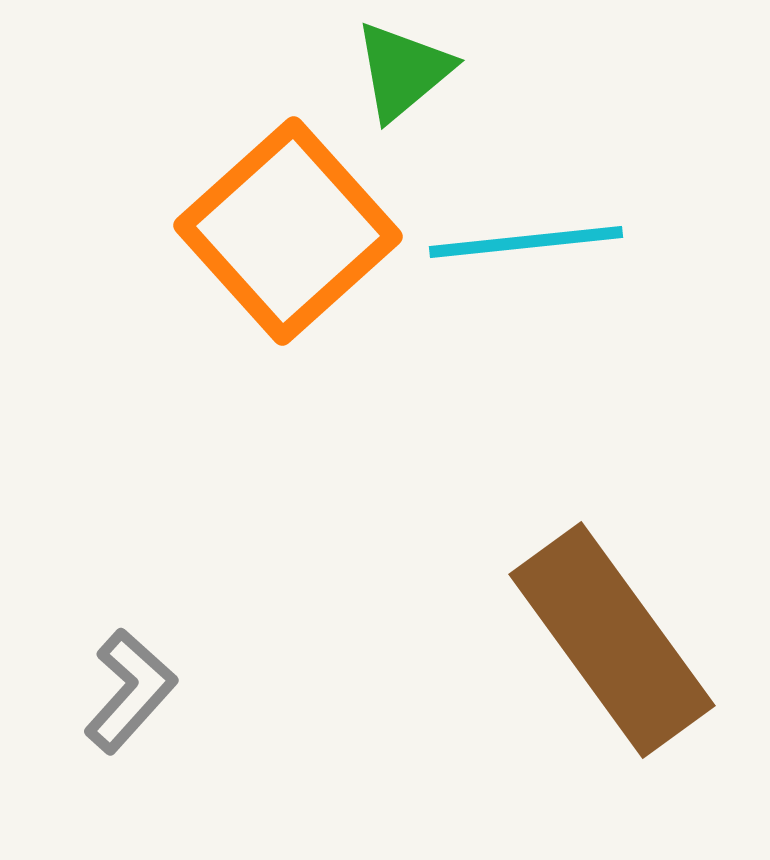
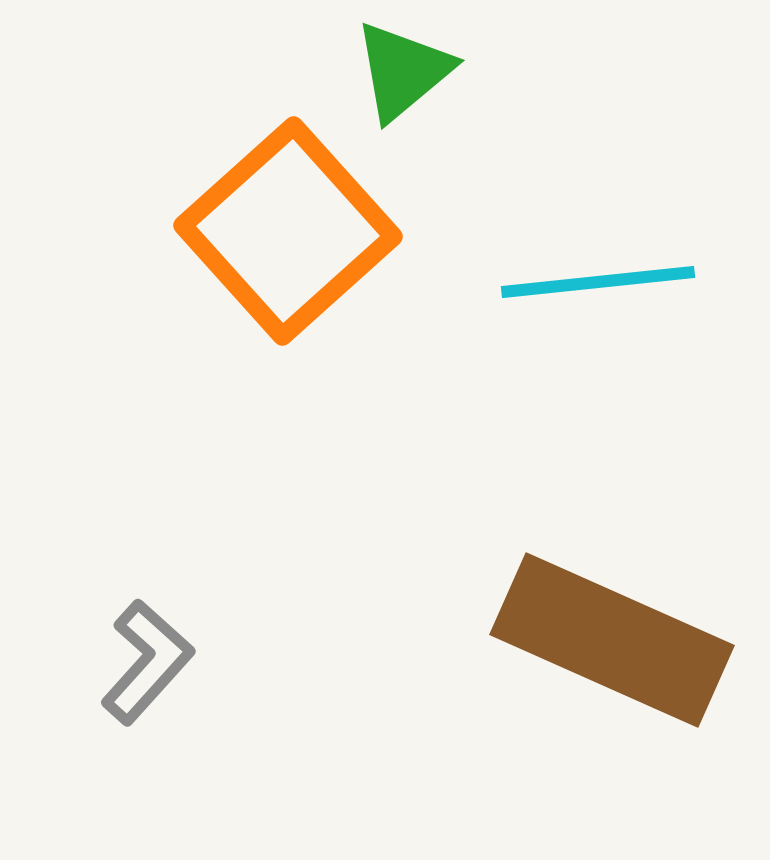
cyan line: moved 72 px right, 40 px down
brown rectangle: rotated 30 degrees counterclockwise
gray L-shape: moved 17 px right, 29 px up
